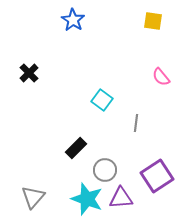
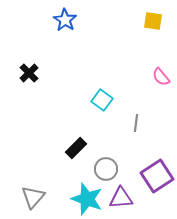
blue star: moved 8 px left
gray circle: moved 1 px right, 1 px up
